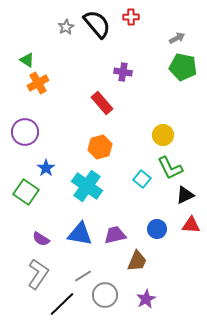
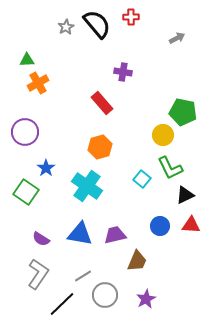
green triangle: rotated 35 degrees counterclockwise
green pentagon: moved 45 px down
blue circle: moved 3 px right, 3 px up
